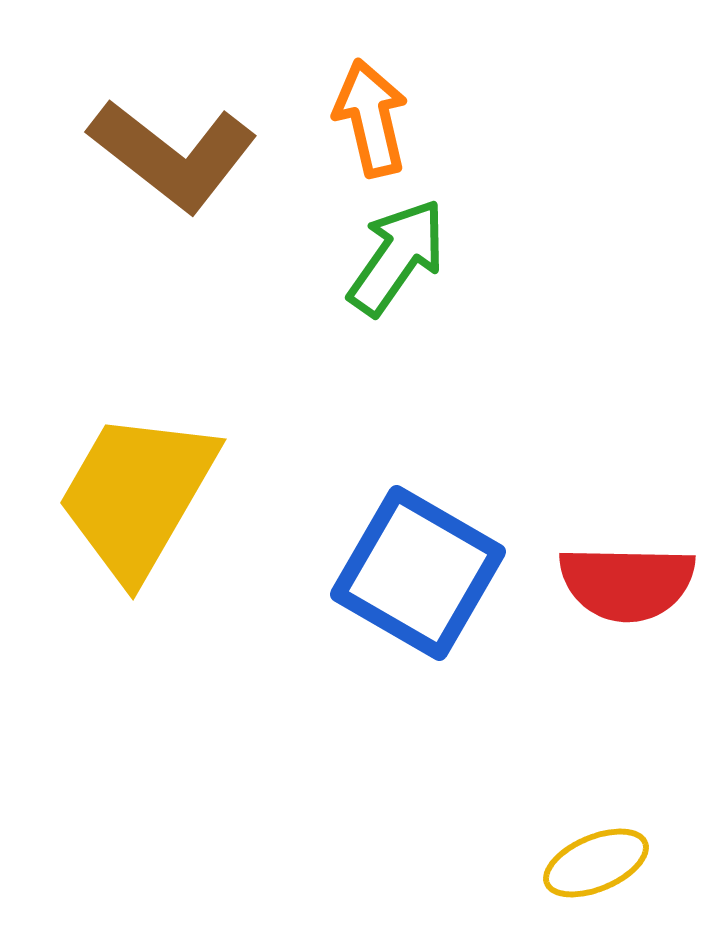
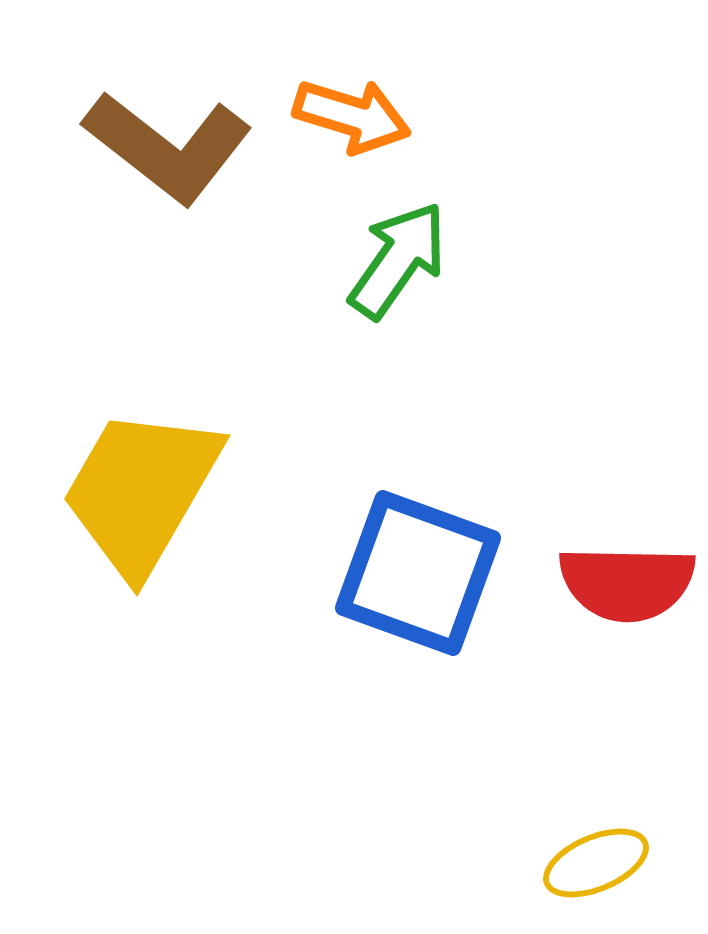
orange arrow: moved 19 px left, 2 px up; rotated 120 degrees clockwise
brown L-shape: moved 5 px left, 8 px up
green arrow: moved 1 px right, 3 px down
yellow trapezoid: moved 4 px right, 4 px up
blue square: rotated 10 degrees counterclockwise
